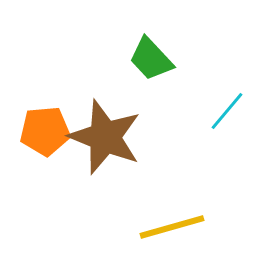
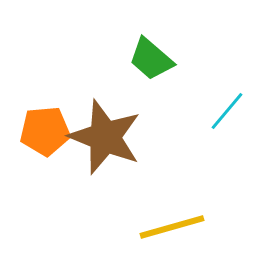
green trapezoid: rotated 6 degrees counterclockwise
